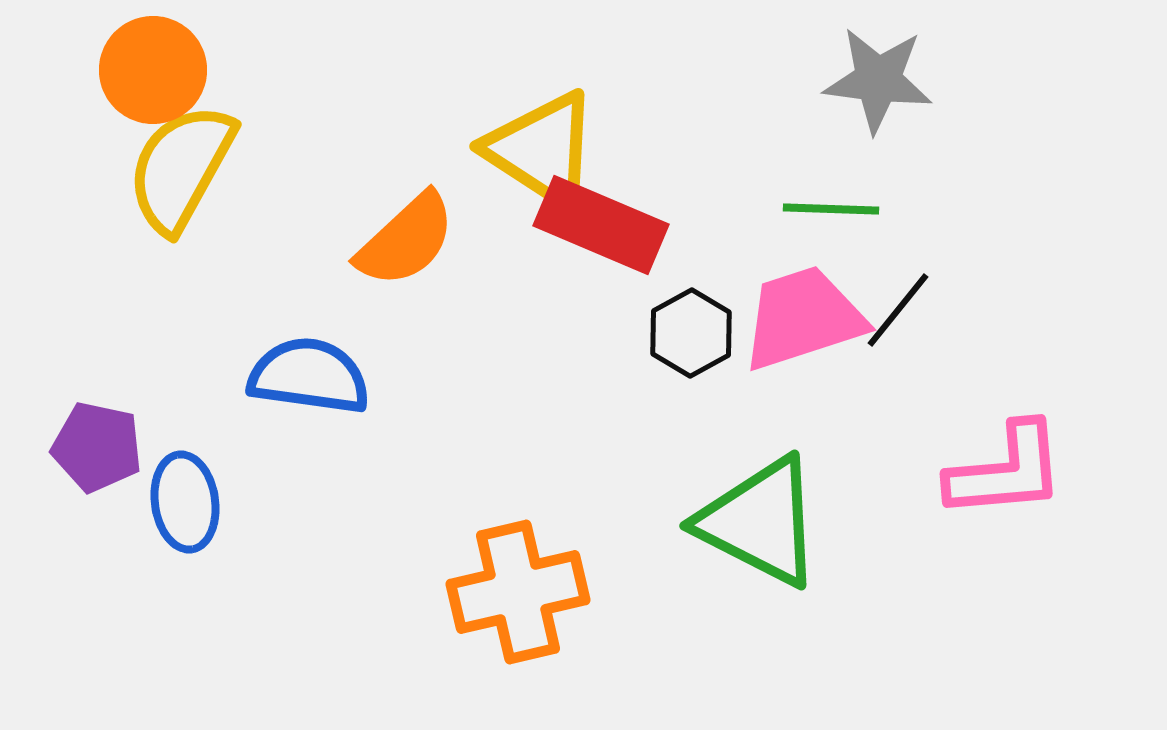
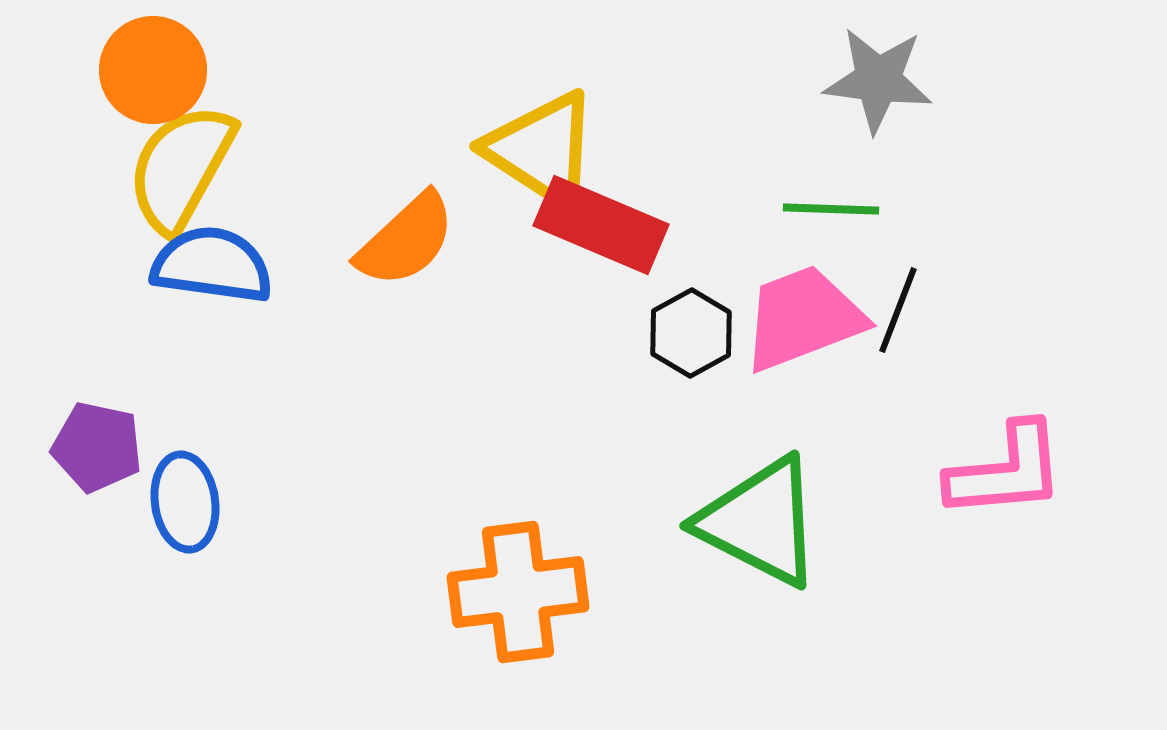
black line: rotated 18 degrees counterclockwise
pink trapezoid: rotated 3 degrees counterclockwise
blue semicircle: moved 97 px left, 111 px up
orange cross: rotated 6 degrees clockwise
